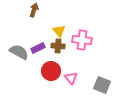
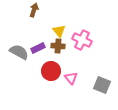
pink cross: rotated 18 degrees clockwise
